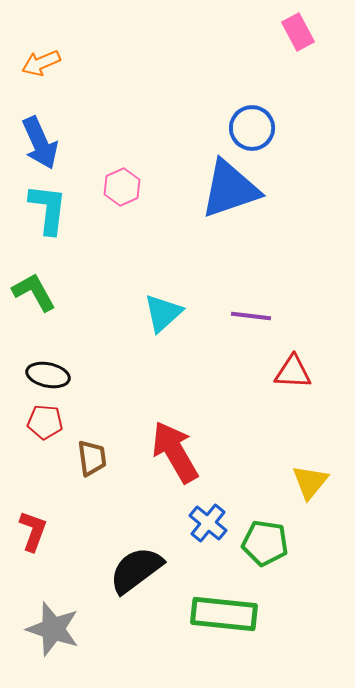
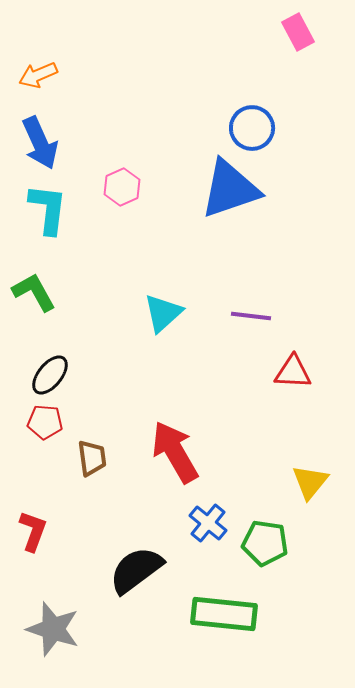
orange arrow: moved 3 px left, 12 px down
black ellipse: moved 2 px right; rotated 63 degrees counterclockwise
